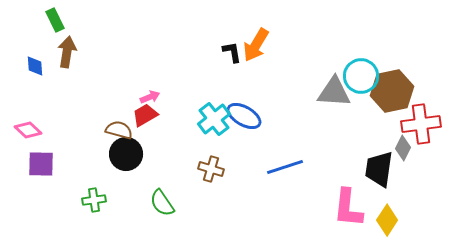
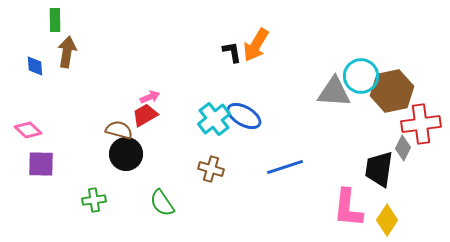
green rectangle: rotated 25 degrees clockwise
